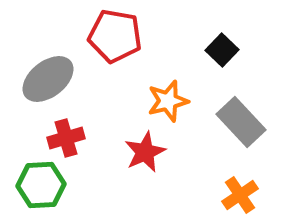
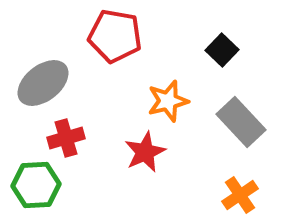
gray ellipse: moved 5 px left, 4 px down
green hexagon: moved 5 px left
